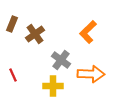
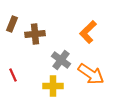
brown cross: rotated 30 degrees clockwise
orange arrow: rotated 32 degrees clockwise
